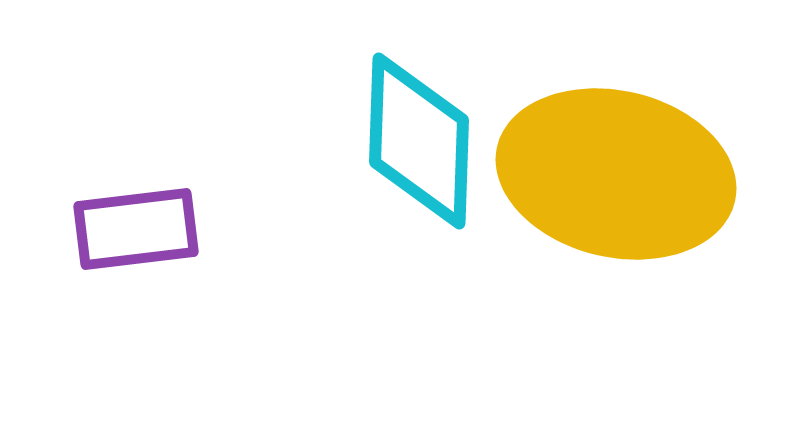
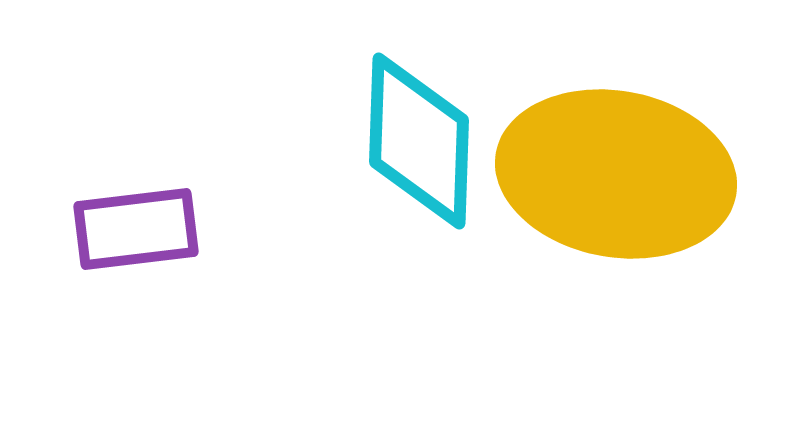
yellow ellipse: rotated 3 degrees counterclockwise
